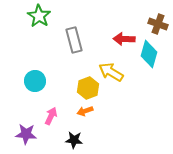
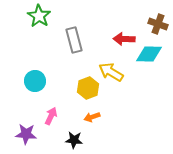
cyan diamond: rotated 76 degrees clockwise
orange arrow: moved 7 px right, 6 px down
